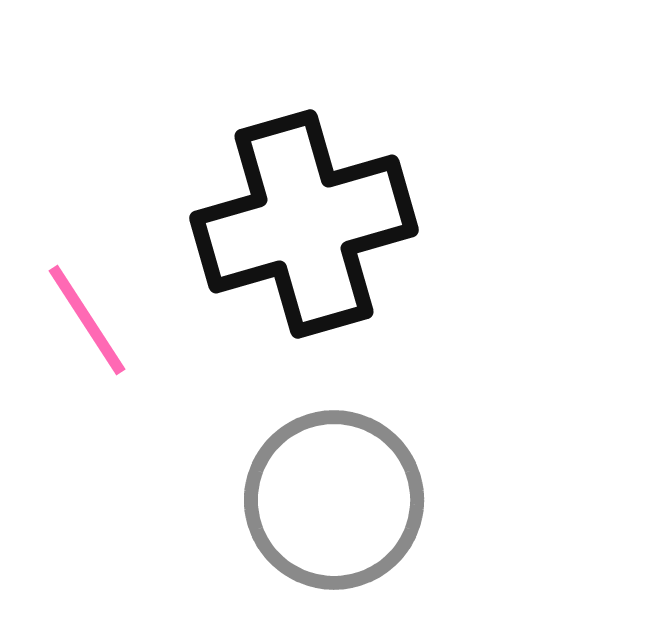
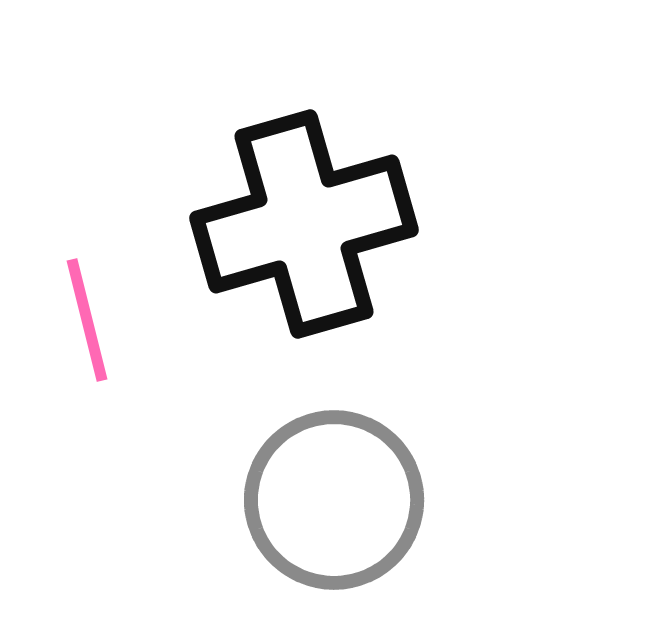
pink line: rotated 19 degrees clockwise
